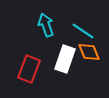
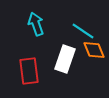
cyan arrow: moved 10 px left, 1 px up
orange diamond: moved 5 px right, 2 px up
red rectangle: moved 2 px down; rotated 28 degrees counterclockwise
